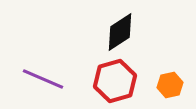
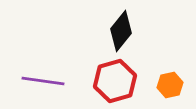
black diamond: moved 1 px right, 1 px up; rotated 18 degrees counterclockwise
purple line: moved 2 px down; rotated 15 degrees counterclockwise
